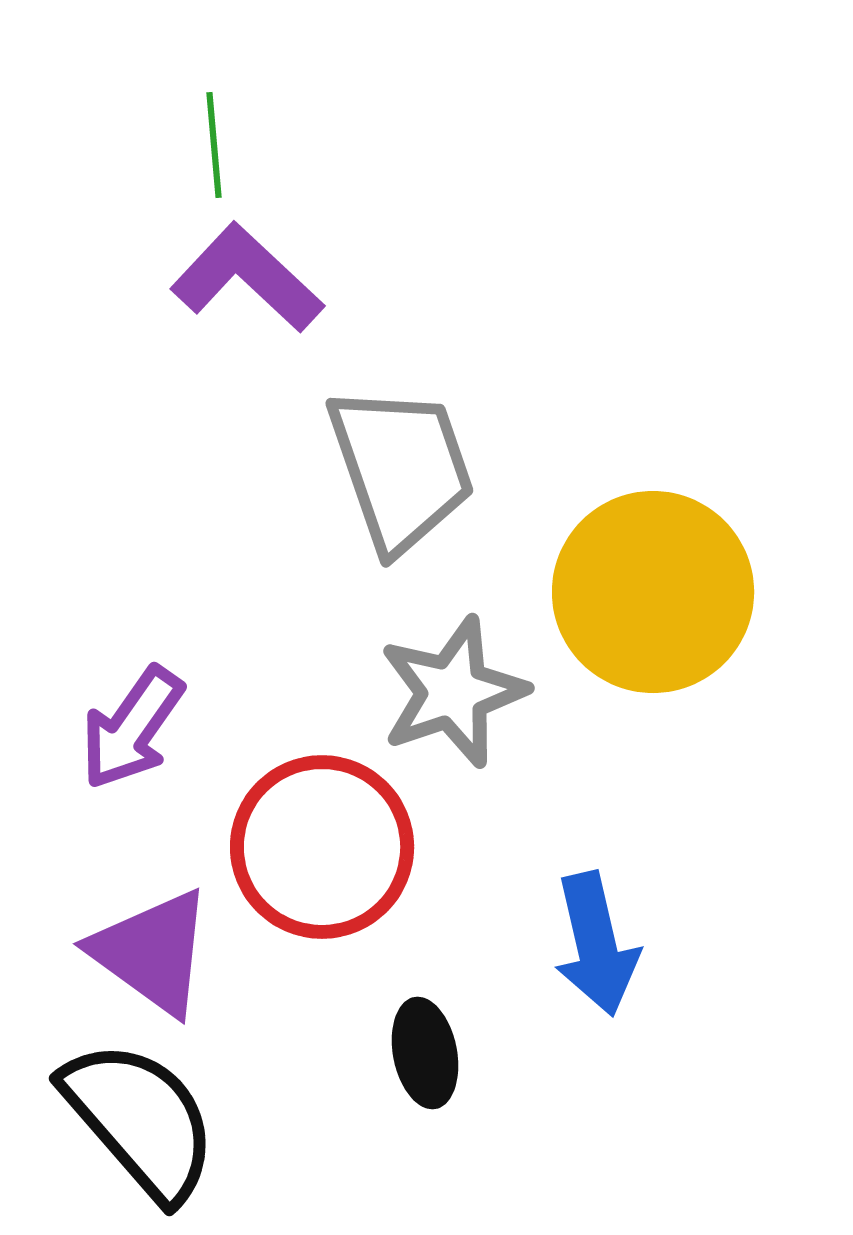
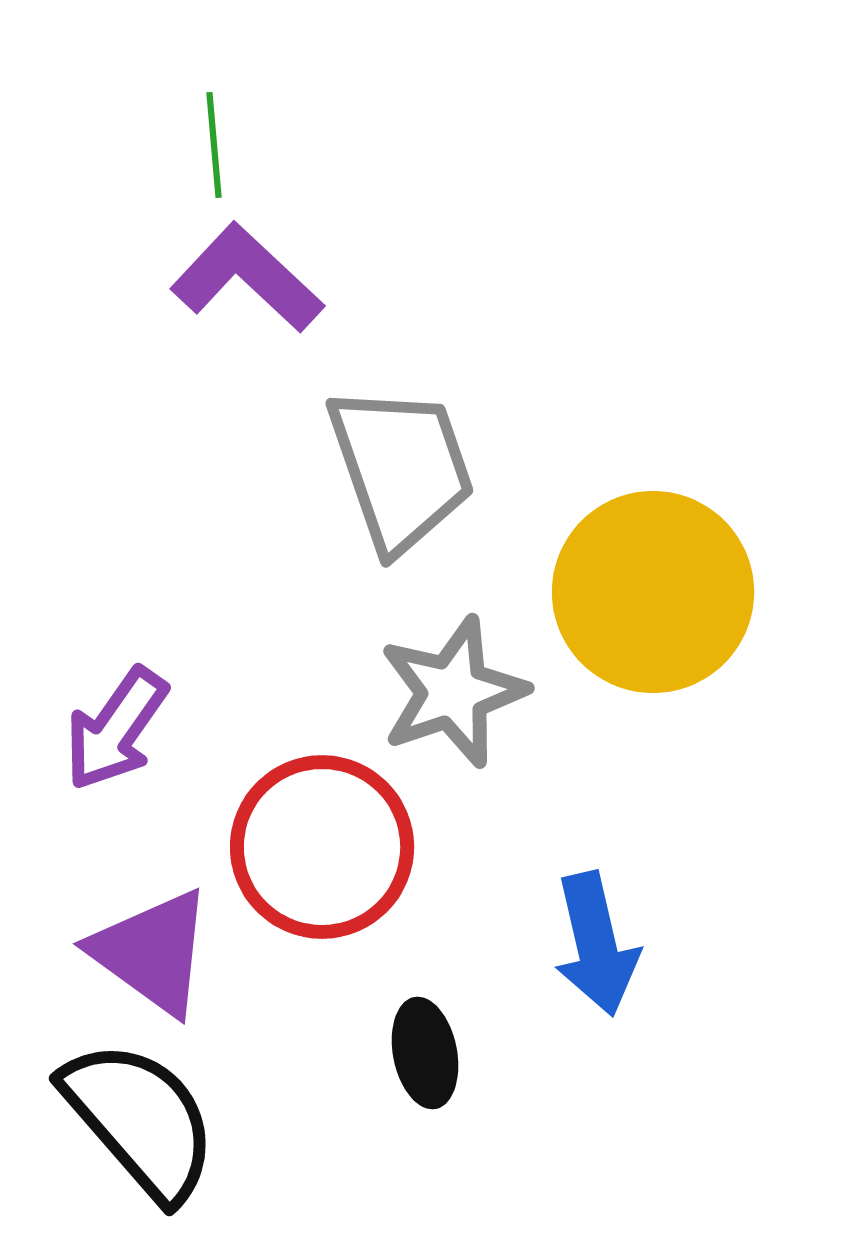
purple arrow: moved 16 px left, 1 px down
